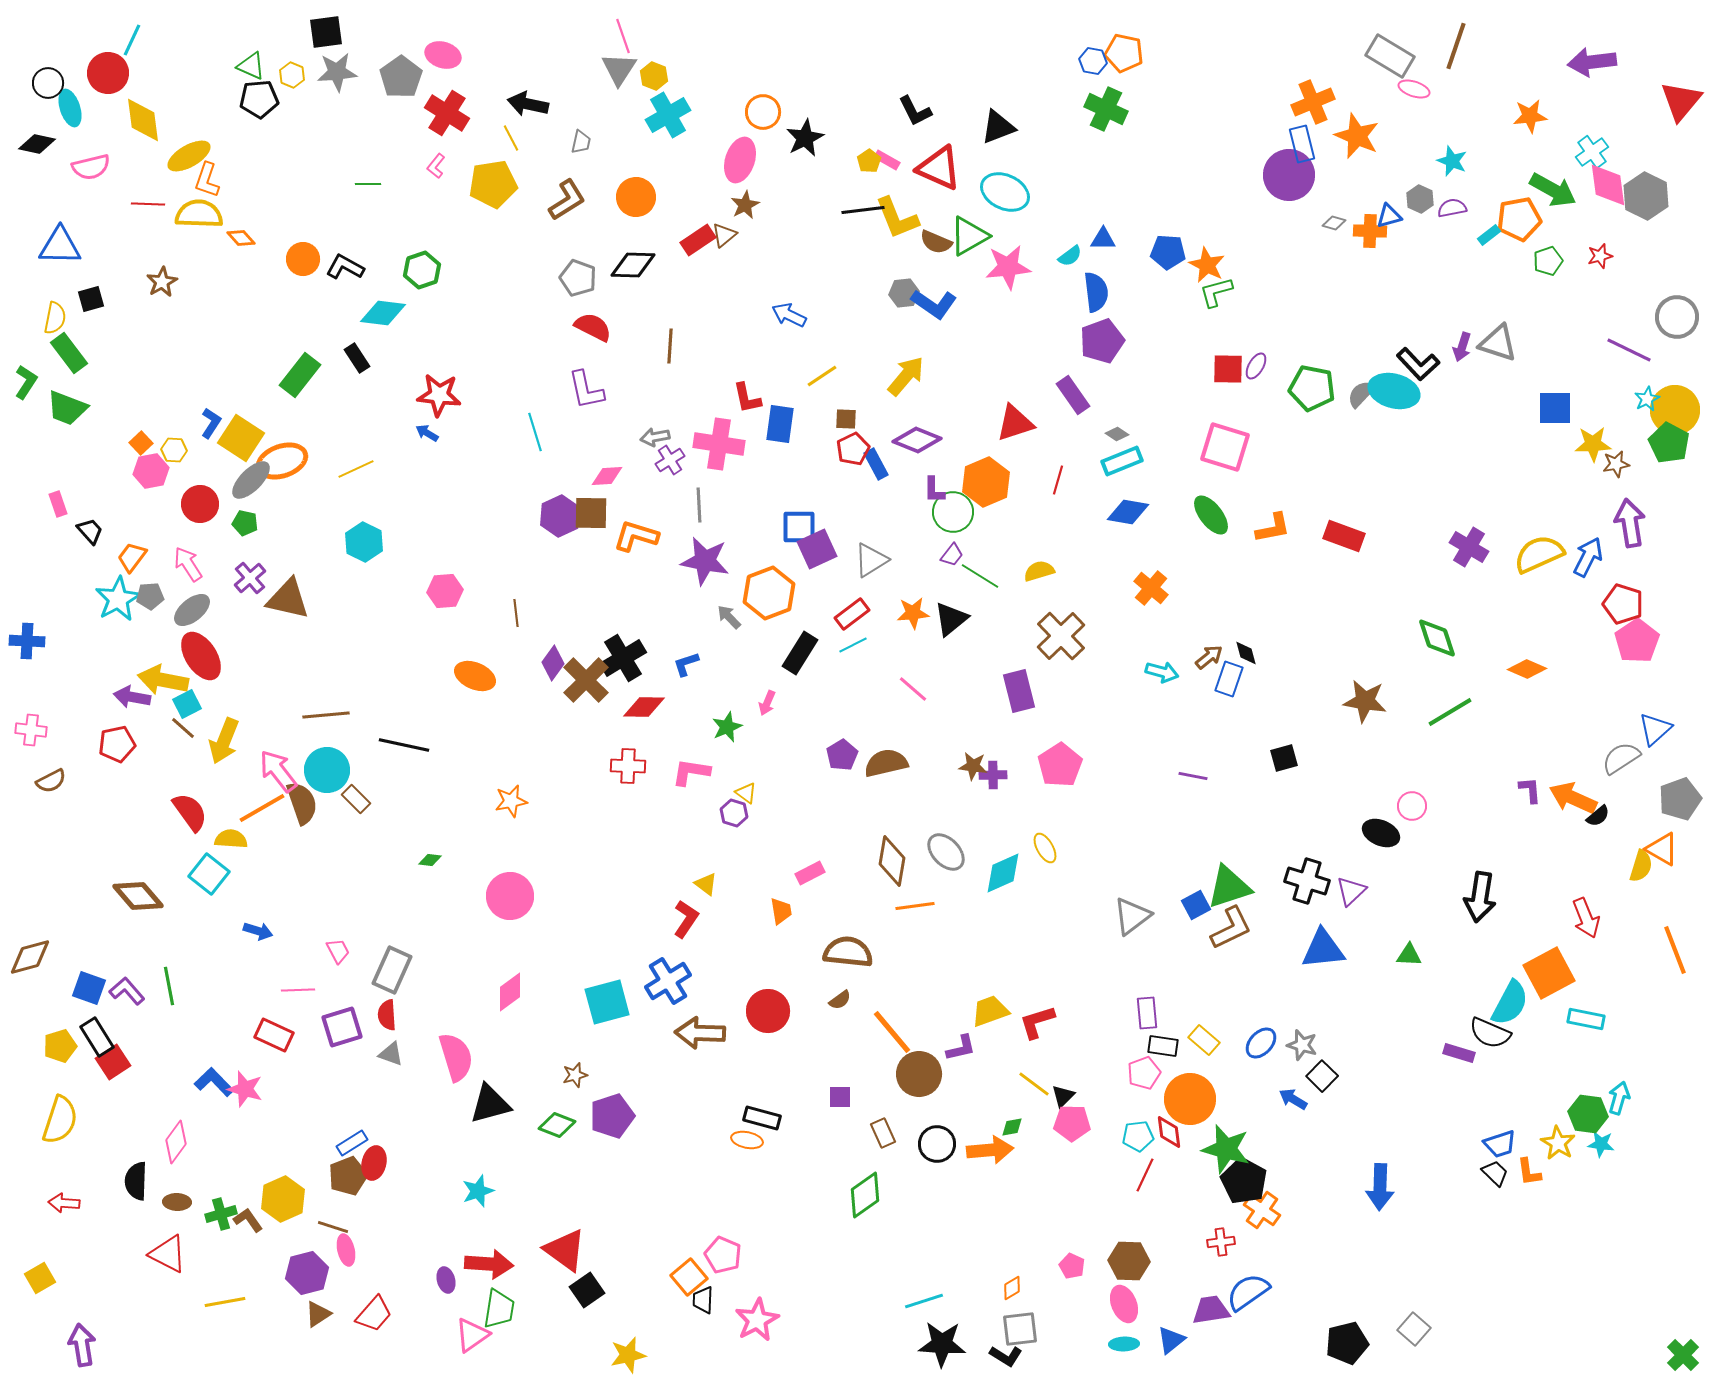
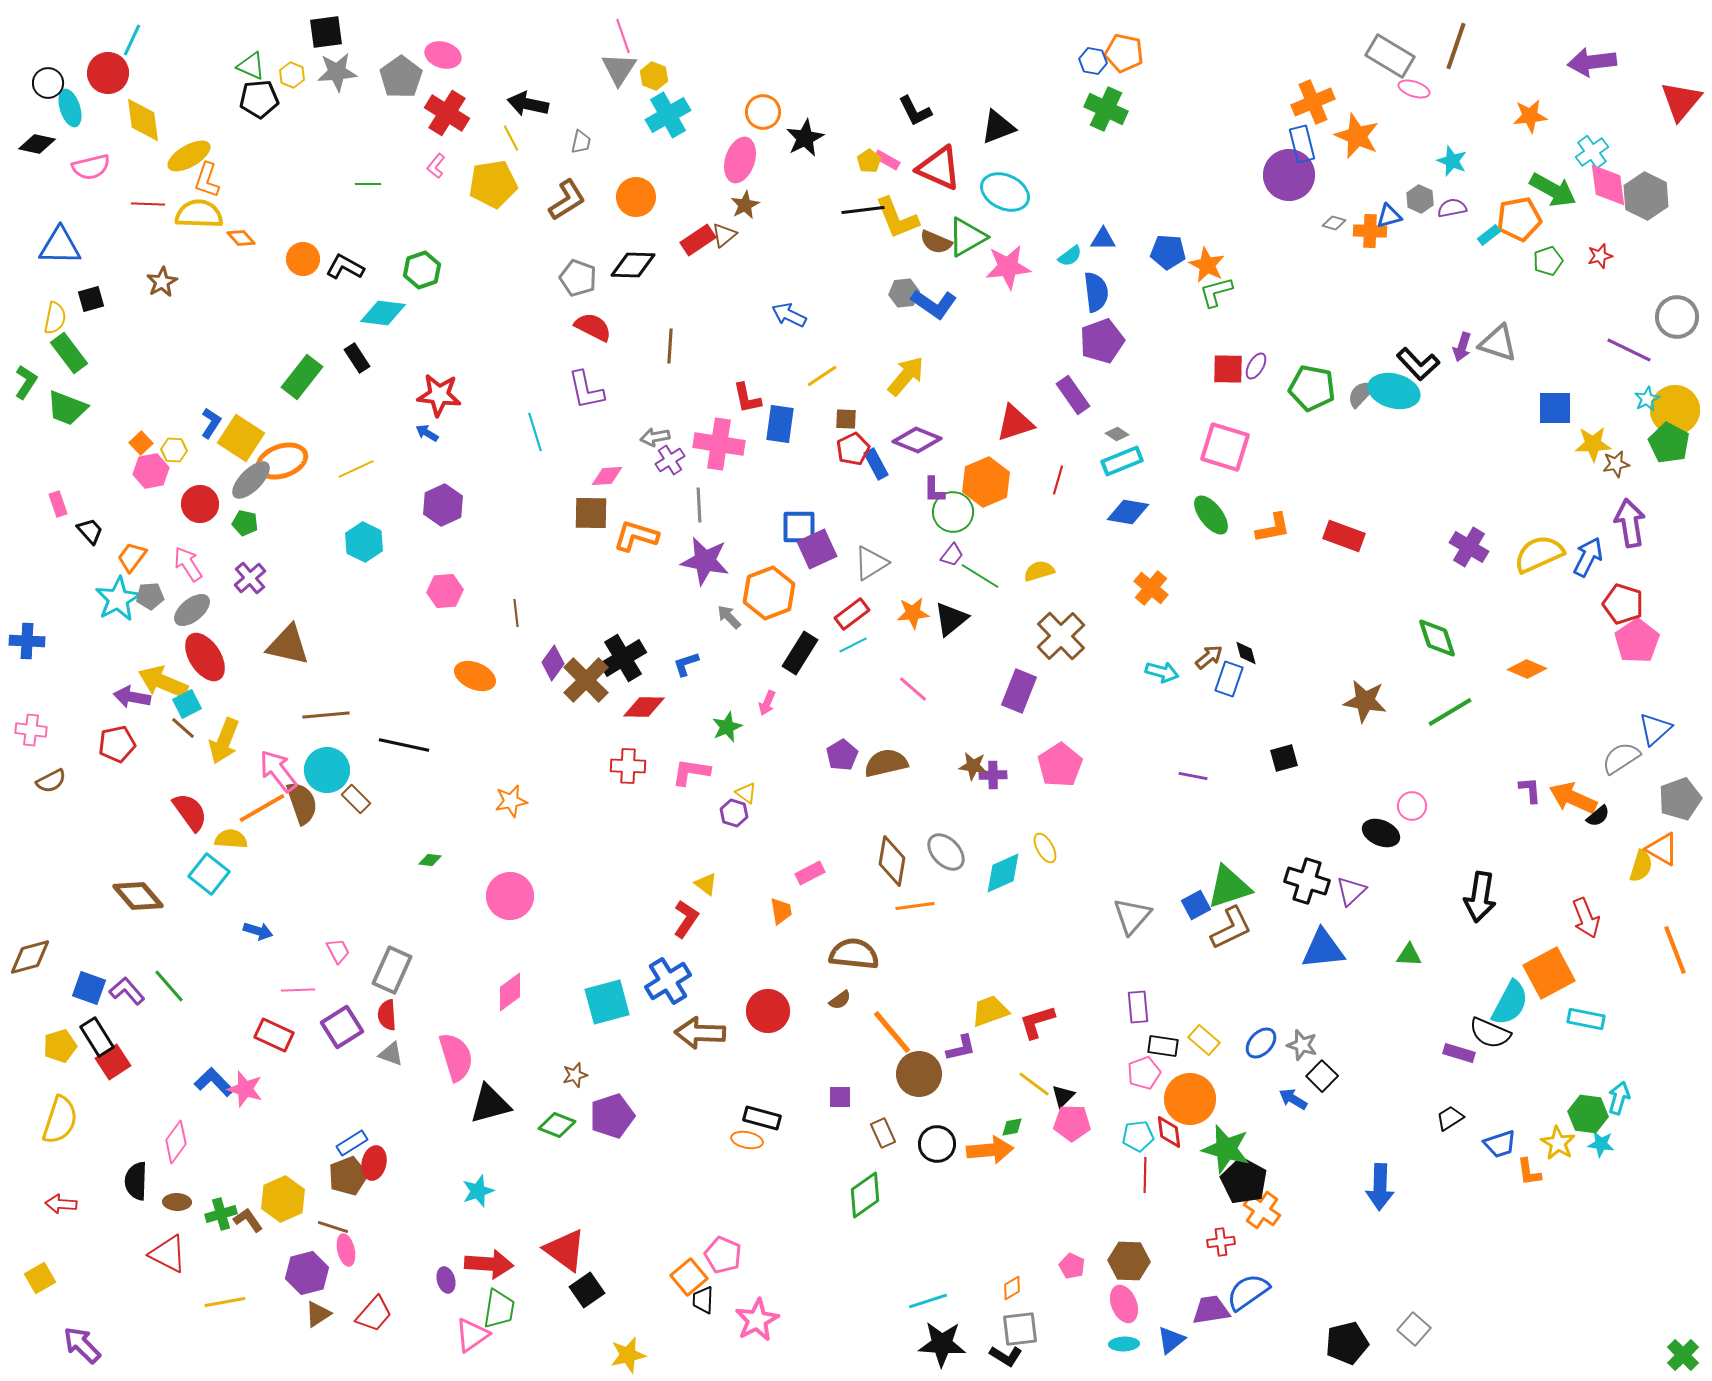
green triangle at (969, 236): moved 2 px left, 1 px down
green rectangle at (300, 375): moved 2 px right, 2 px down
purple hexagon at (560, 516): moved 117 px left, 11 px up
gray triangle at (871, 560): moved 3 px down
brown triangle at (288, 599): moved 46 px down
red ellipse at (201, 656): moved 4 px right, 1 px down
yellow arrow at (163, 680): moved 2 px down; rotated 12 degrees clockwise
purple rectangle at (1019, 691): rotated 36 degrees clockwise
gray triangle at (1132, 916): rotated 12 degrees counterclockwise
brown semicircle at (848, 952): moved 6 px right, 2 px down
green line at (169, 986): rotated 30 degrees counterclockwise
purple rectangle at (1147, 1013): moved 9 px left, 6 px up
purple square at (342, 1027): rotated 15 degrees counterclockwise
black trapezoid at (1495, 1173): moved 45 px left, 55 px up; rotated 76 degrees counterclockwise
red line at (1145, 1175): rotated 24 degrees counterclockwise
red arrow at (64, 1203): moved 3 px left, 1 px down
cyan line at (924, 1301): moved 4 px right
purple arrow at (82, 1345): rotated 36 degrees counterclockwise
